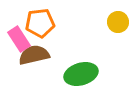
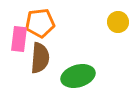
pink rectangle: rotated 40 degrees clockwise
brown semicircle: moved 6 px right, 3 px down; rotated 108 degrees clockwise
green ellipse: moved 3 px left, 2 px down
